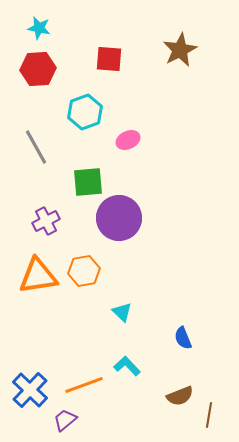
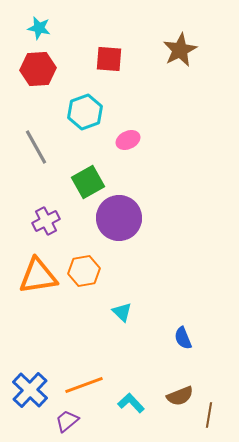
green square: rotated 24 degrees counterclockwise
cyan L-shape: moved 4 px right, 37 px down
purple trapezoid: moved 2 px right, 1 px down
